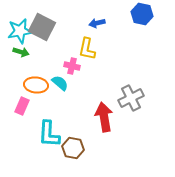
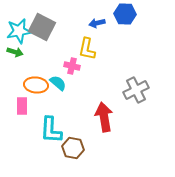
blue hexagon: moved 17 px left; rotated 10 degrees counterclockwise
cyan star: moved 1 px left
green arrow: moved 6 px left
cyan semicircle: moved 2 px left
gray cross: moved 5 px right, 8 px up
pink rectangle: rotated 24 degrees counterclockwise
cyan L-shape: moved 2 px right, 4 px up
